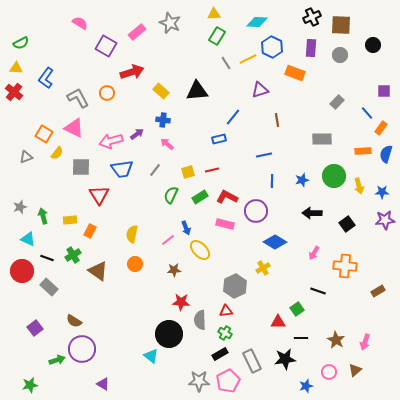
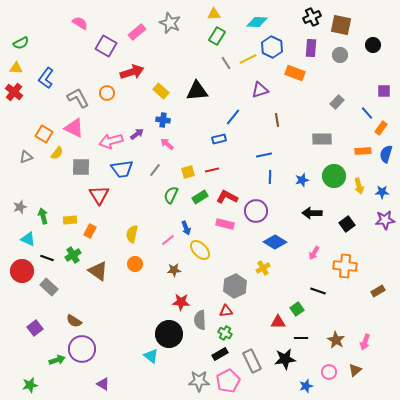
brown square at (341, 25): rotated 10 degrees clockwise
blue line at (272, 181): moved 2 px left, 4 px up
